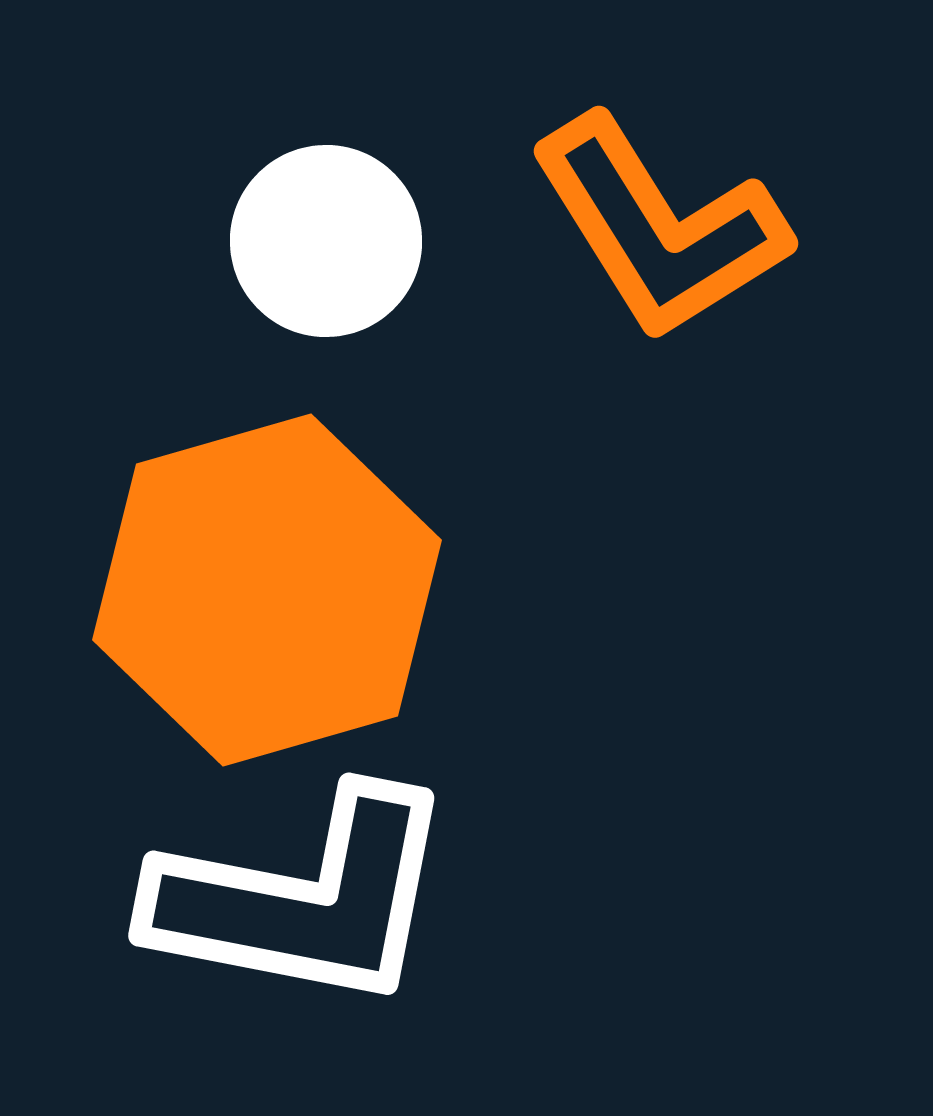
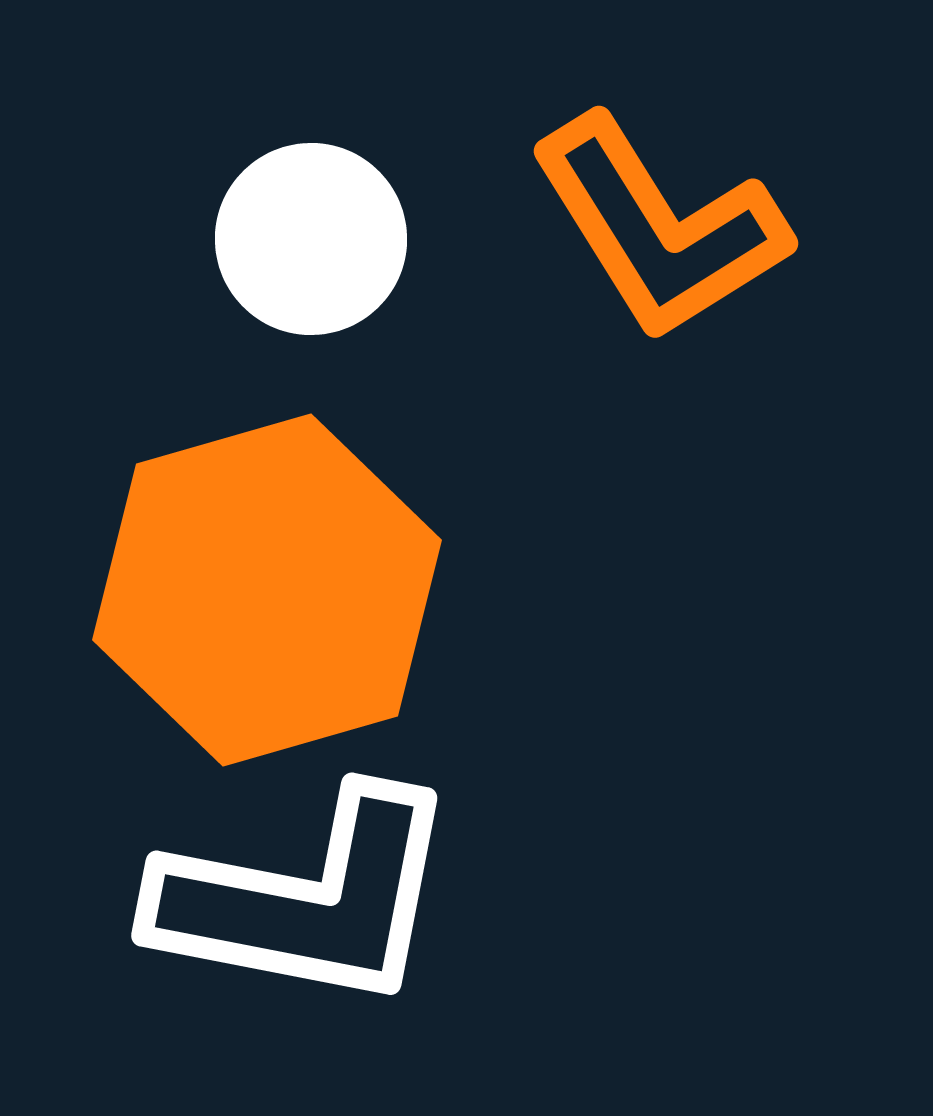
white circle: moved 15 px left, 2 px up
white L-shape: moved 3 px right
